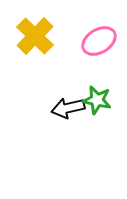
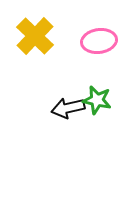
pink ellipse: rotated 24 degrees clockwise
